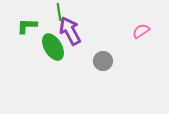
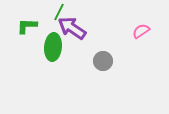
green line: rotated 36 degrees clockwise
purple arrow: moved 2 px right, 3 px up; rotated 28 degrees counterclockwise
green ellipse: rotated 36 degrees clockwise
